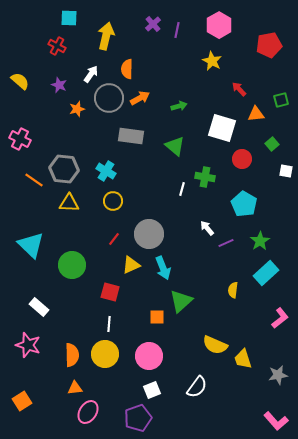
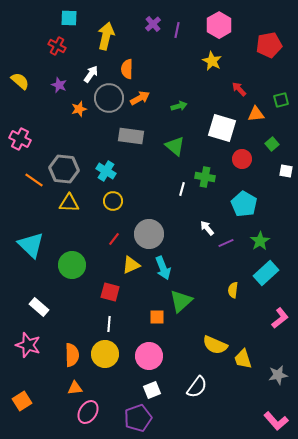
orange star at (77, 109): moved 2 px right
